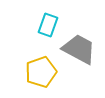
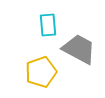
cyan rectangle: rotated 25 degrees counterclockwise
